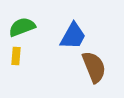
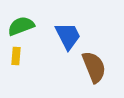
green semicircle: moved 1 px left, 1 px up
blue trapezoid: moved 5 px left; rotated 56 degrees counterclockwise
